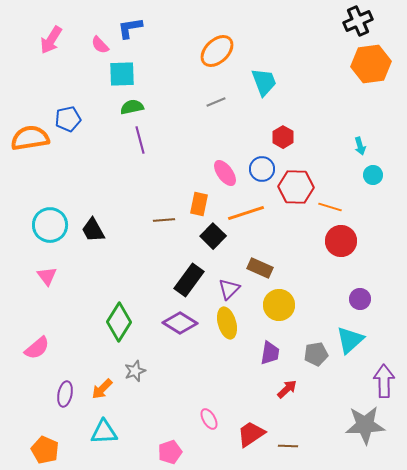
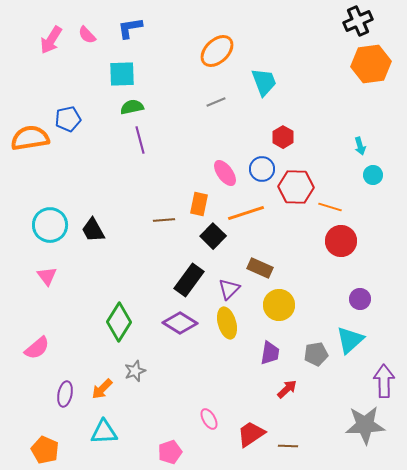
pink semicircle at (100, 45): moved 13 px left, 10 px up
